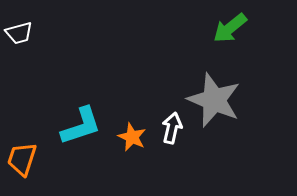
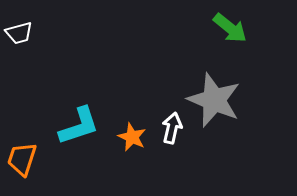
green arrow: rotated 102 degrees counterclockwise
cyan L-shape: moved 2 px left
